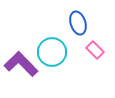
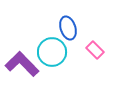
blue ellipse: moved 10 px left, 5 px down
purple L-shape: moved 1 px right
